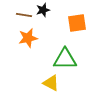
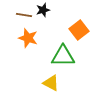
orange square: moved 2 px right, 7 px down; rotated 30 degrees counterclockwise
orange star: rotated 30 degrees clockwise
green triangle: moved 2 px left, 3 px up
